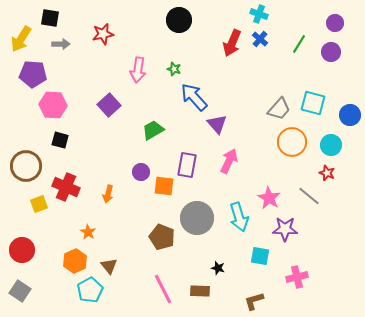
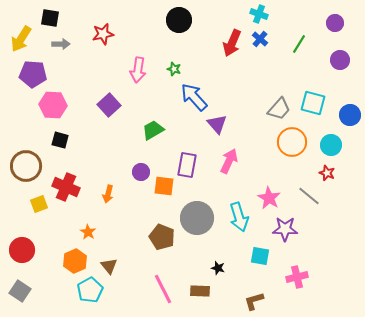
purple circle at (331, 52): moved 9 px right, 8 px down
